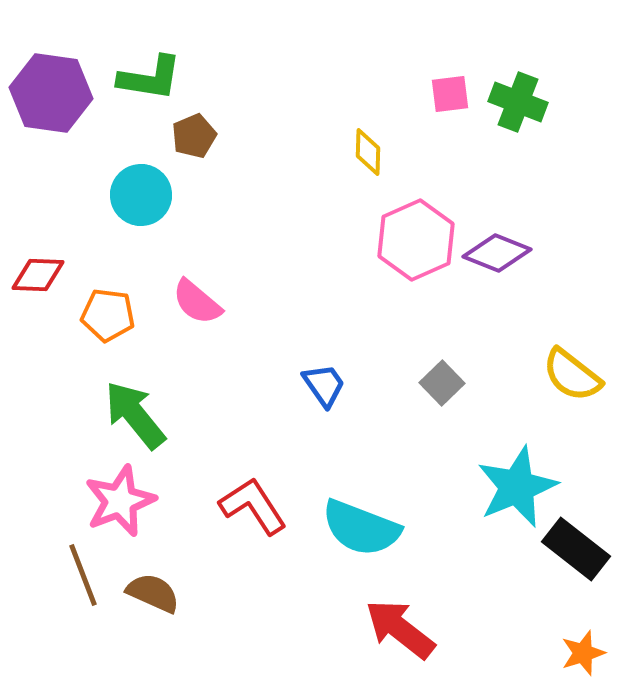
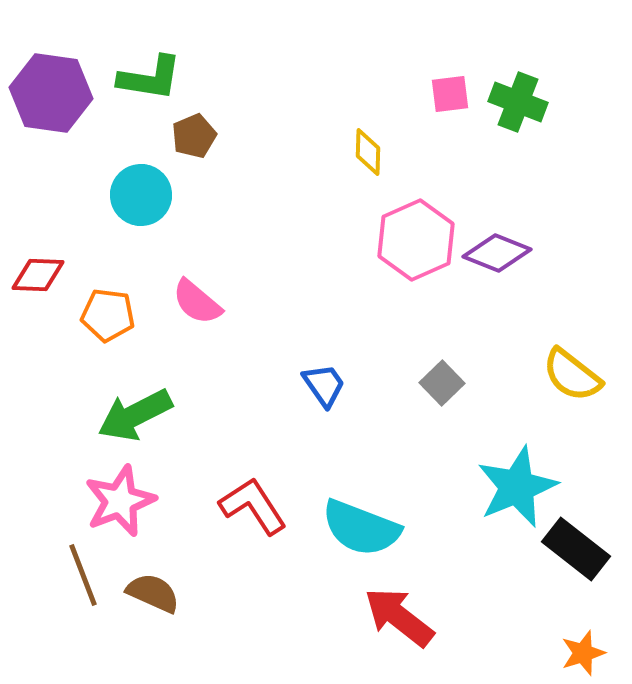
green arrow: rotated 78 degrees counterclockwise
red arrow: moved 1 px left, 12 px up
